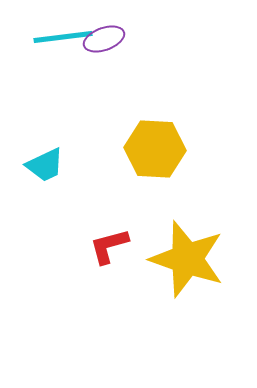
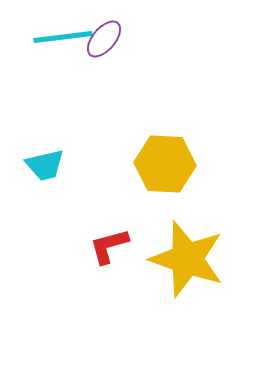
purple ellipse: rotated 30 degrees counterclockwise
yellow hexagon: moved 10 px right, 15 px down
cyan trapezoid: rotated 12 degrees clockwise
